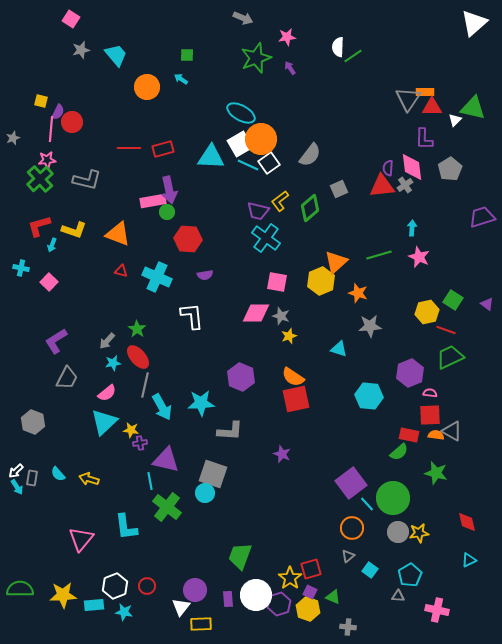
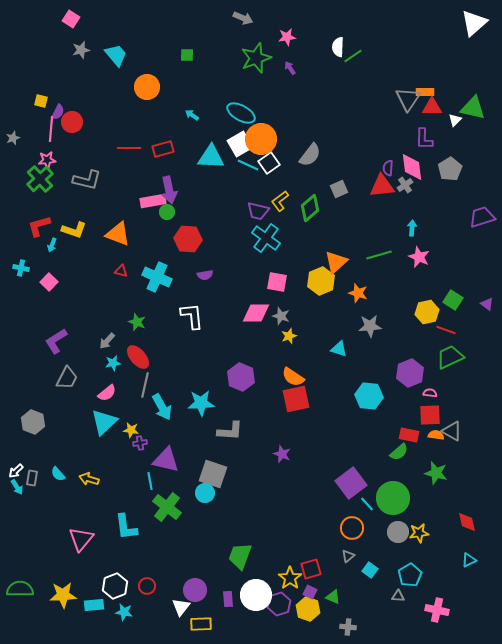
cyan arrow at (181, 79): moved 11 px right, 36 px down
green star at (137, 329): moved 7 px up; rotated 12 degrees counterclockwise
